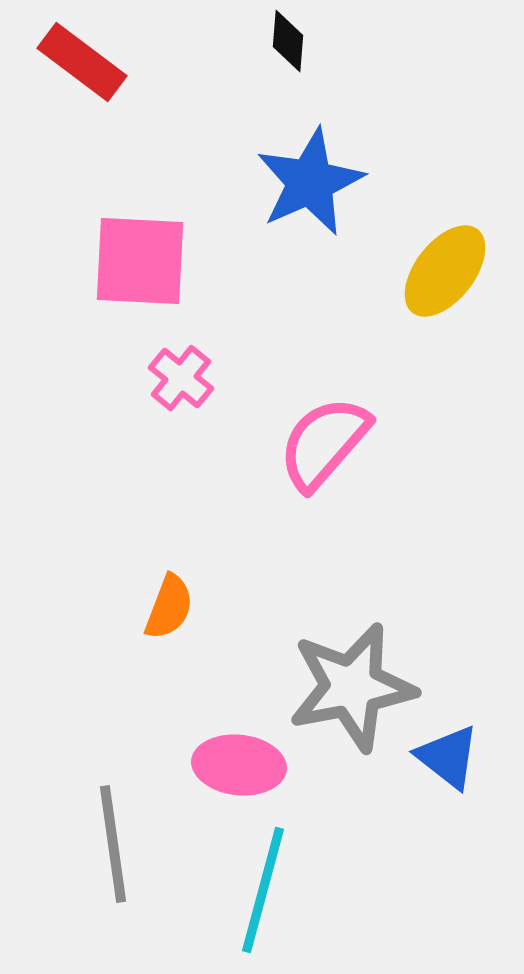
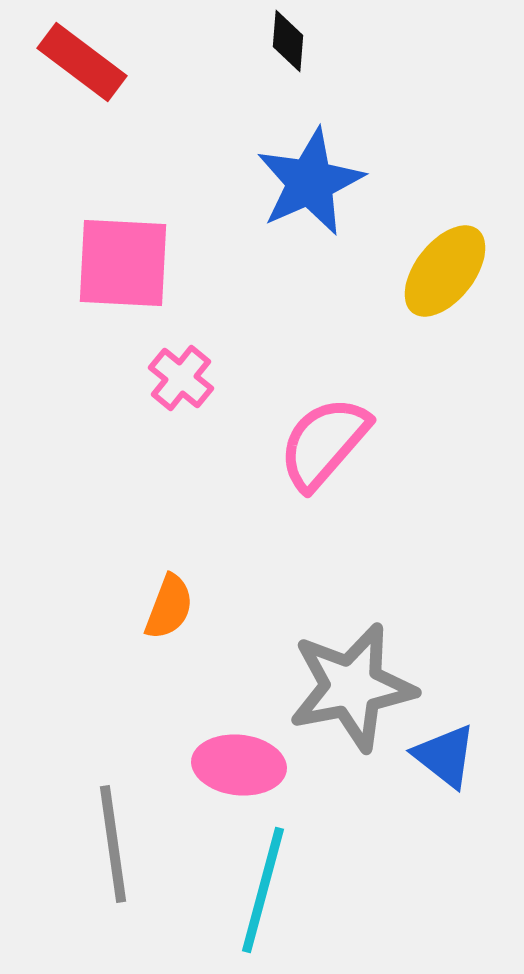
pink square: moved 17 px left, 2 px down
blue triangle: moved 3 px left, 1 px up
